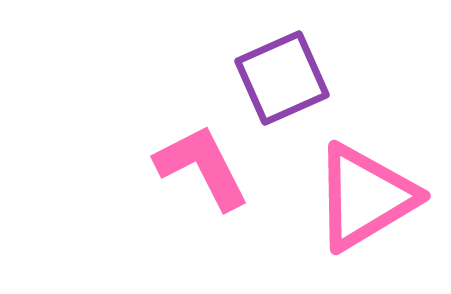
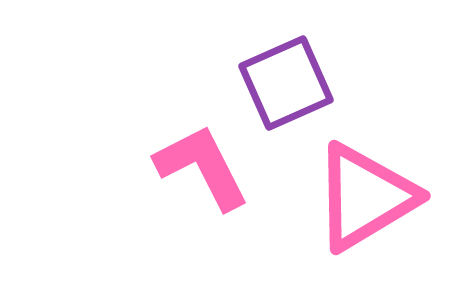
purple square: moved 4 px right, 5 px down
